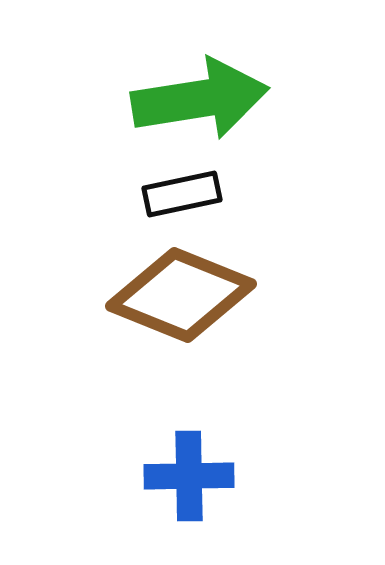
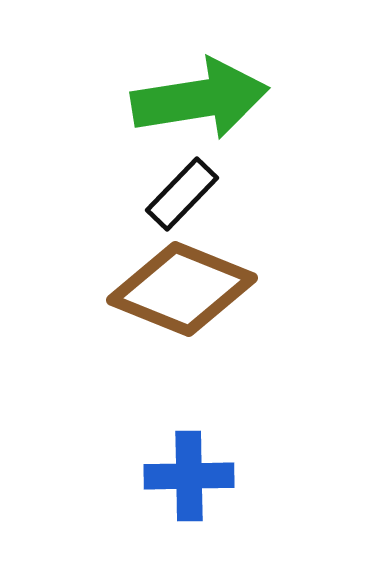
black rectangle: rotated 34 degrees counterclockwise
brown diamond: moved 1 px right, 6 px up
